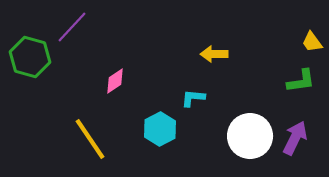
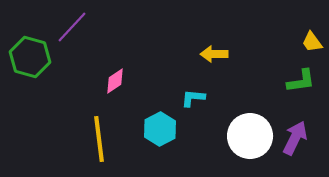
yellow line: moved 9 px right; rotated 27 degrees clockwise
